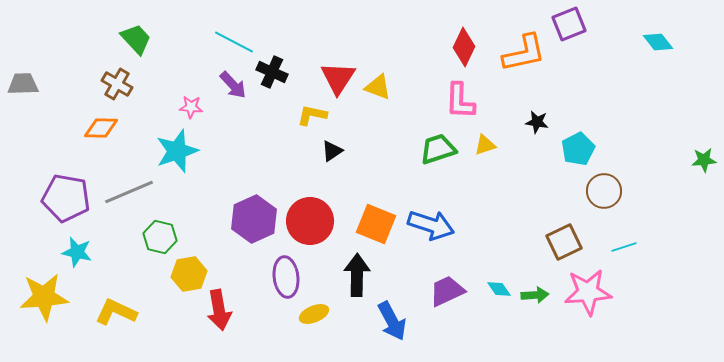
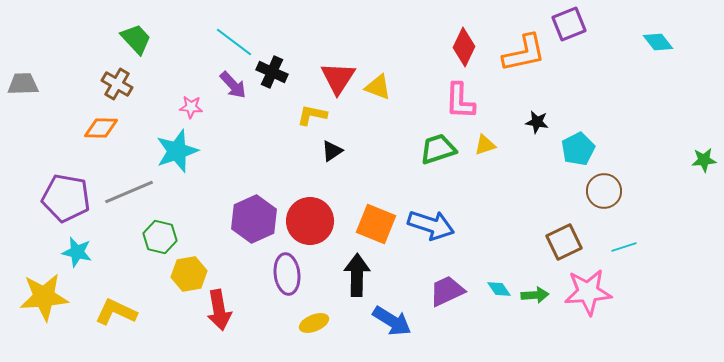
cyan line at (234, 42): rotated 9 degrees clockwise
purple ellipse at (286, 277): moved 1 px right, 3 px up
yellow ellipse at (314, 314): moved 9 px down
blue arrow at (392, 321): rotated 30 degrees counterclockwise
